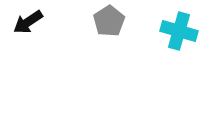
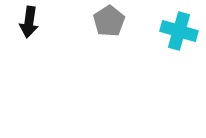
black arrow: moved 1 px right; rotated 48 degrees counterclockwise
